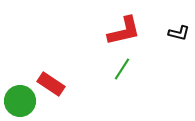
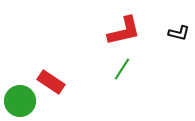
red rectangle: moved 2 px up
